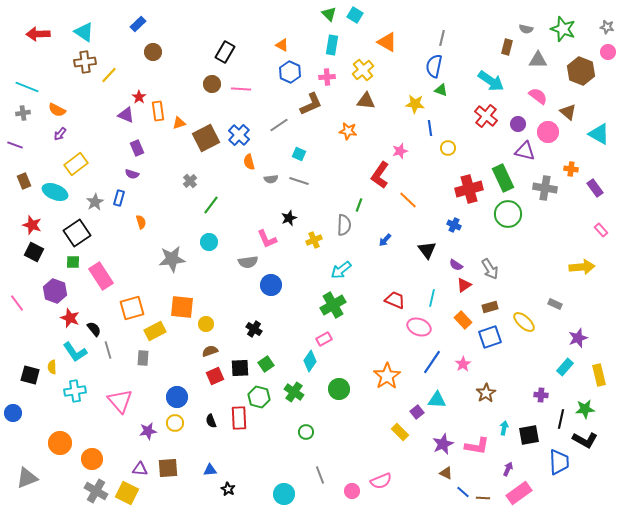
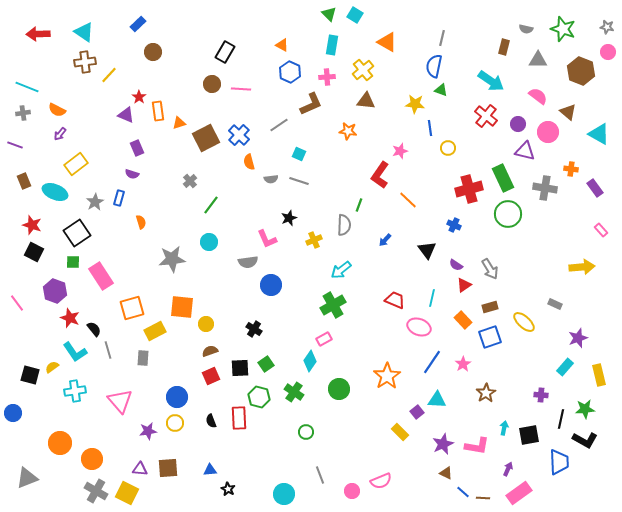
brown rectangle at (507, 47): moved 3 px left
yellow semicircle at (52, 367): rotated 56 degrees clockwise
red square at (215, 376): moved 4 px left
